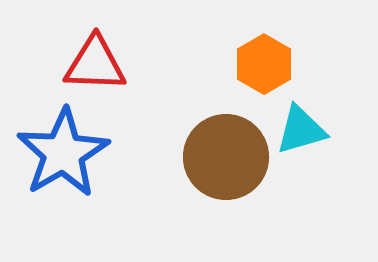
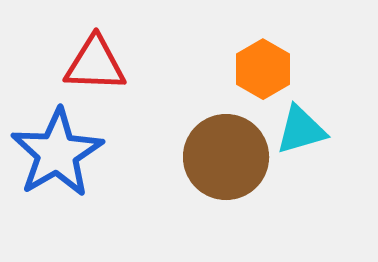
orange hexagon: moved 1 px left, 5 px down
blue star: moved 6 px left
